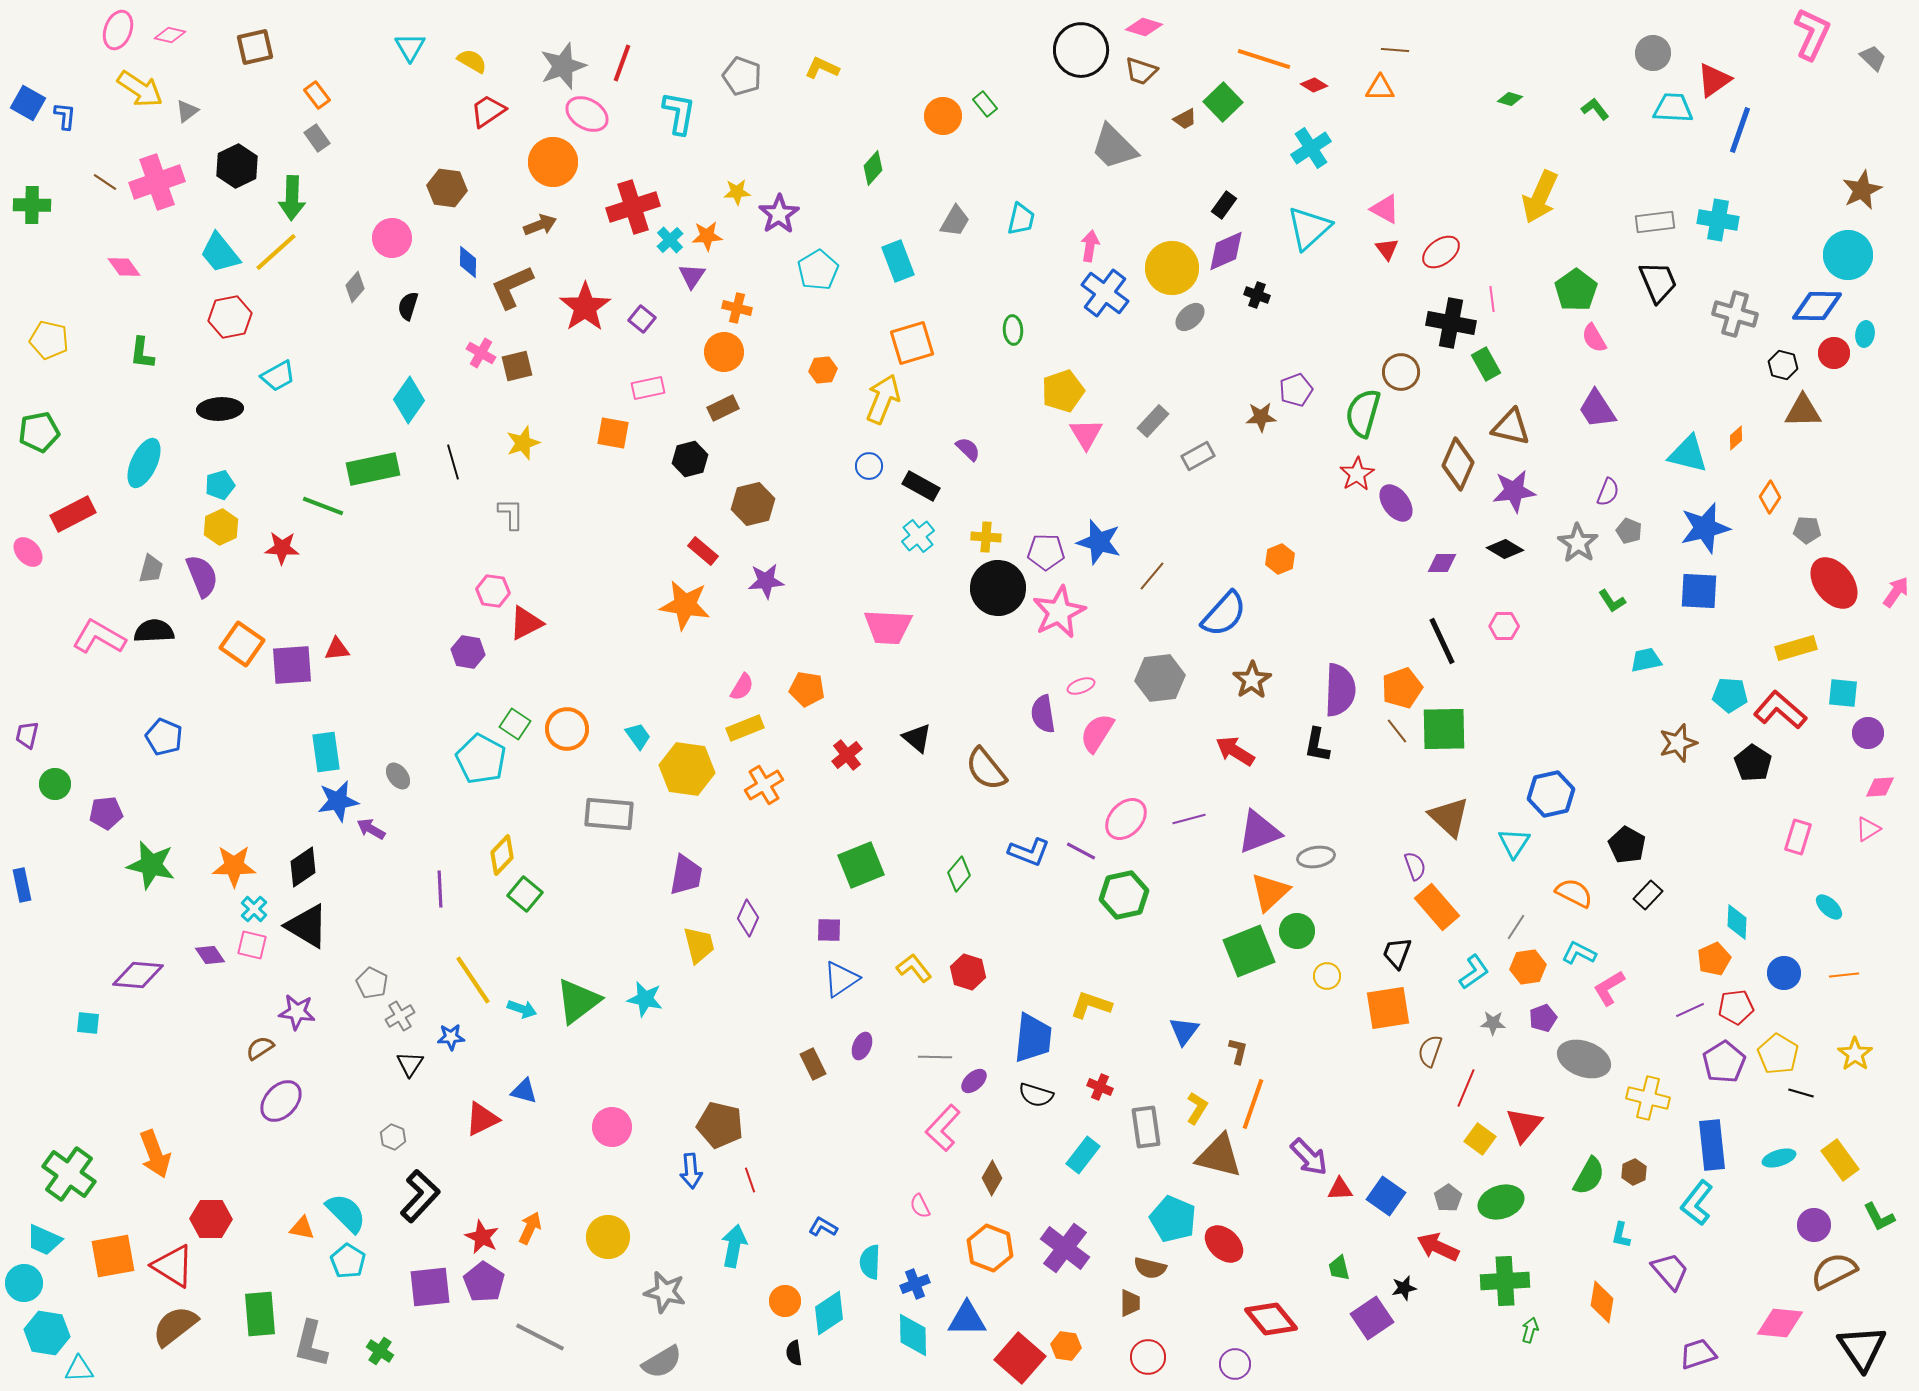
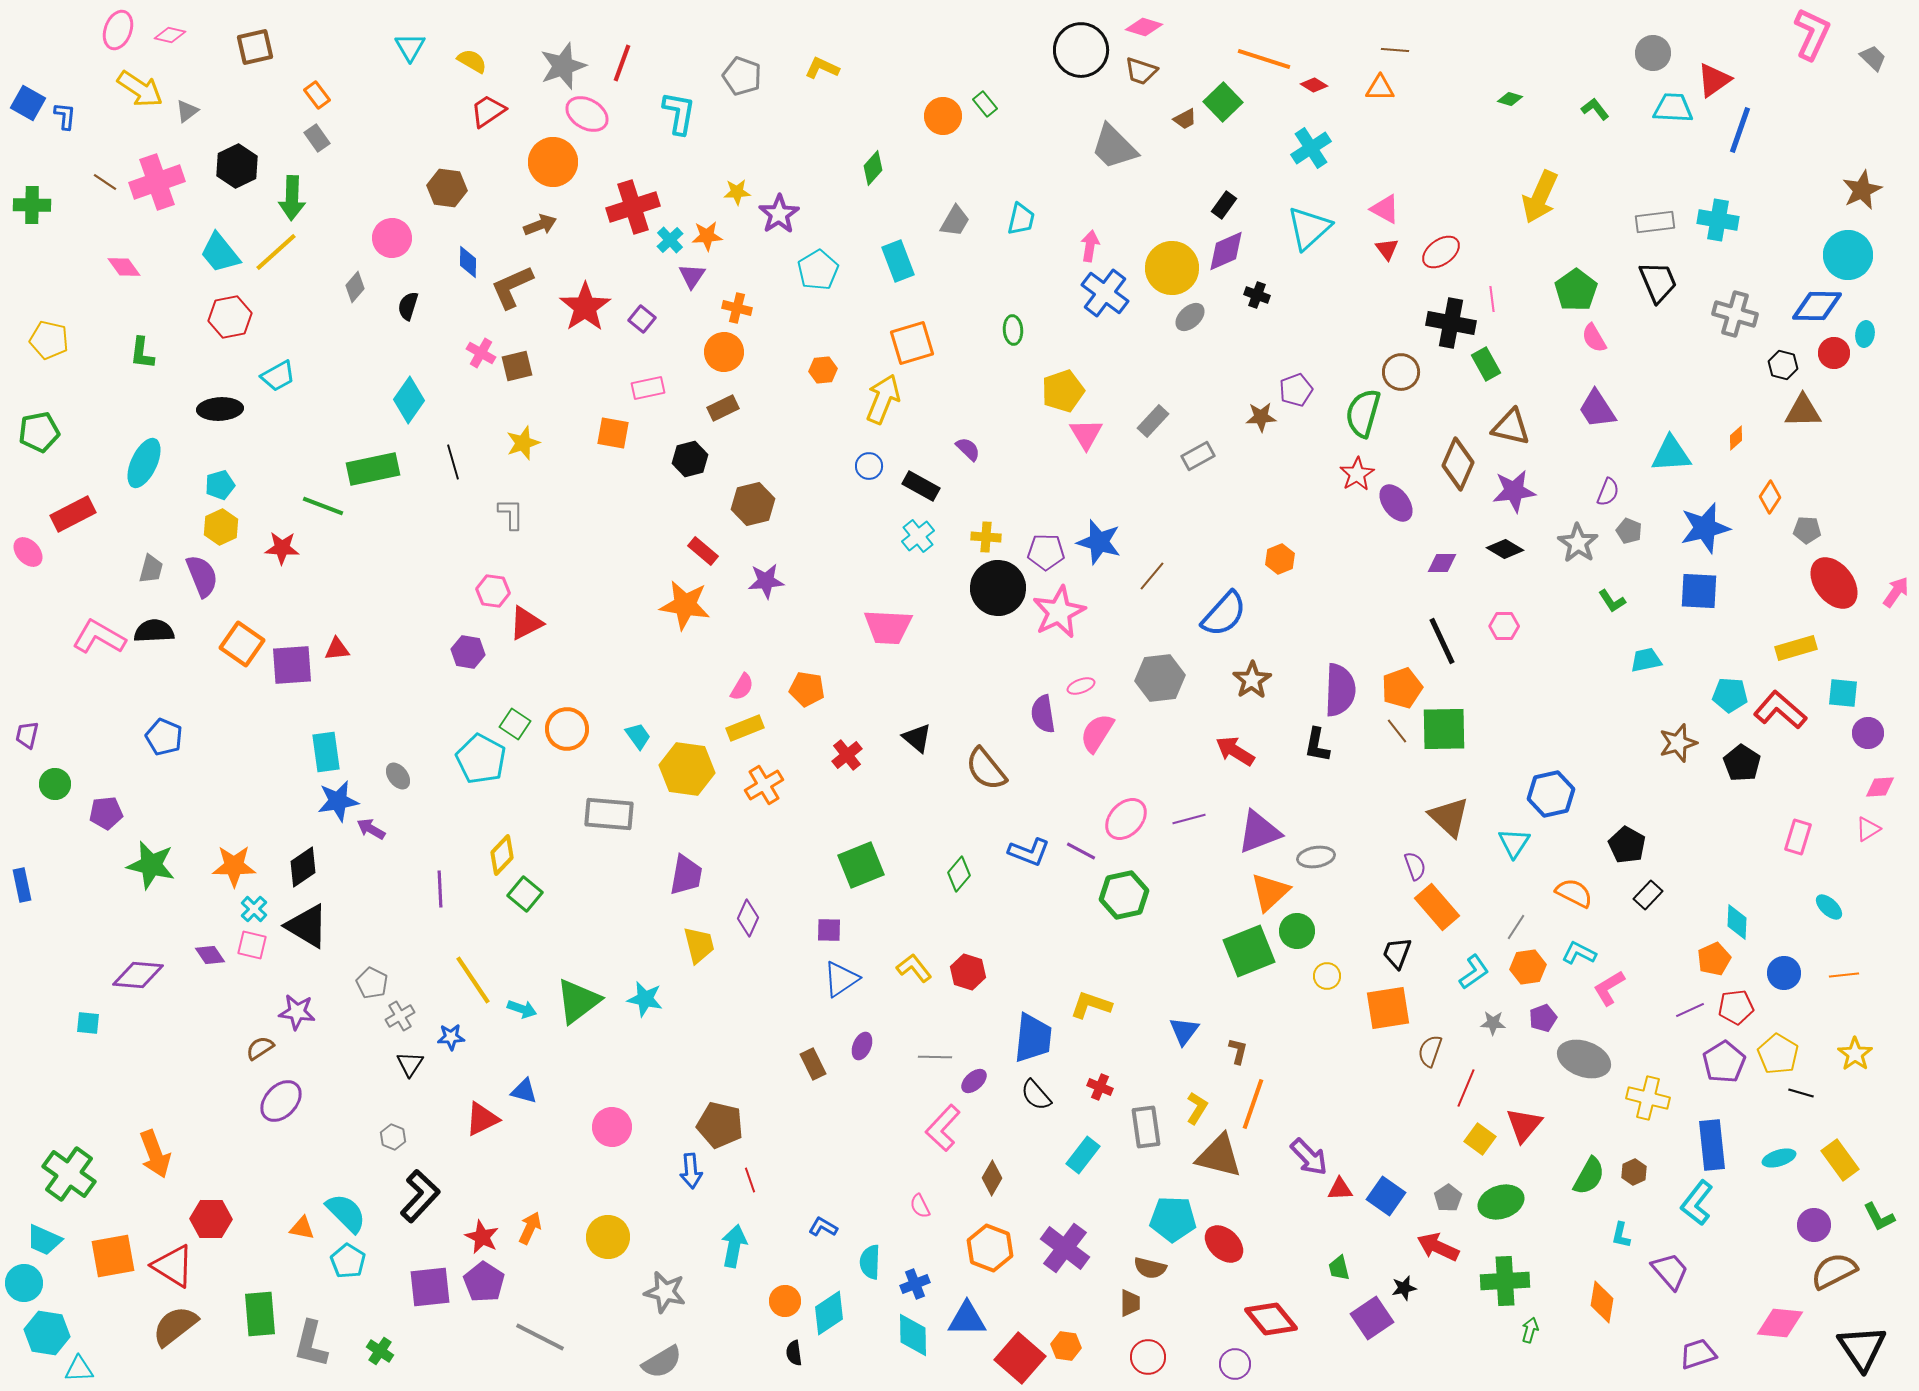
cyan triangle at (1688, 454): moved 17 px left; rotated 18 degrees counterclockwise
black pentagon at (1753, 763): moved 11 px left
black semicircle at (1036, 1095): rotated 32 degrees clockwise
cyan pentagon at (1173, 1219): rotated 21 degrees counterclockwise
